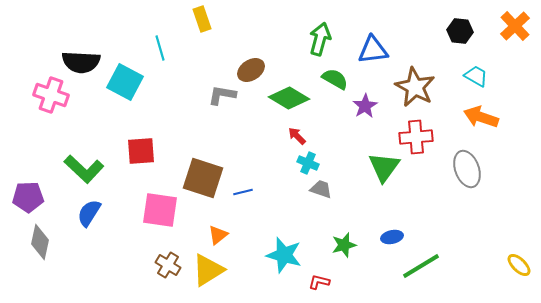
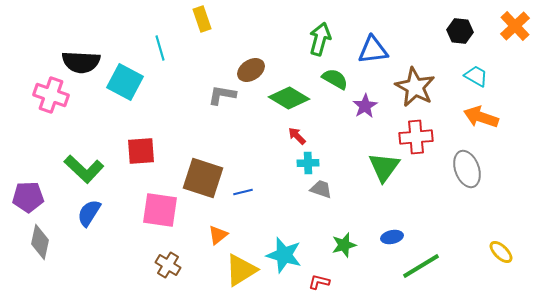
cyan cross: rotated 25 degrees counterclockwise
yellow ellipse: moved 18 px left, 13 px up
yellow triangle: moved 33 px right
